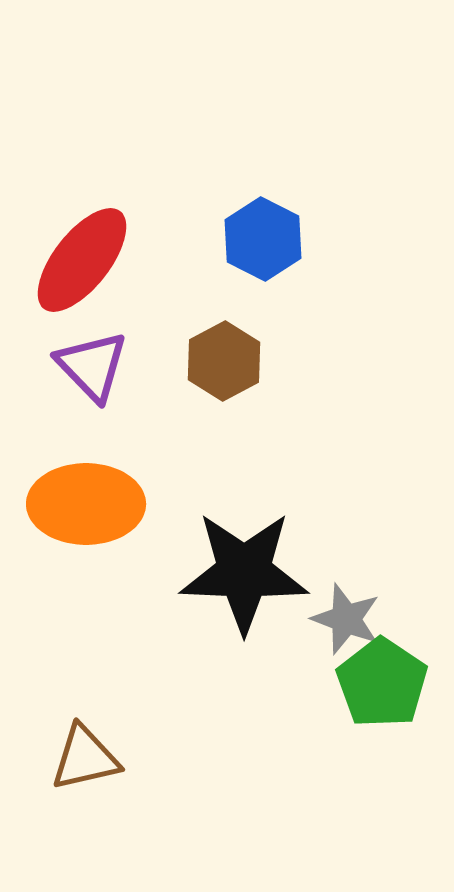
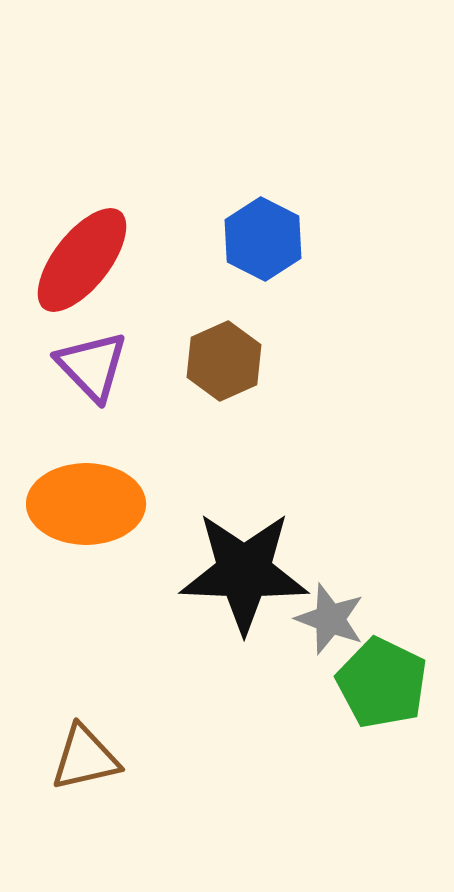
brown hexagon: rotated 4 degrees clockwise
gray star: moved 16 px left
green pentagon: rotated 8 degrees counterclockwise
